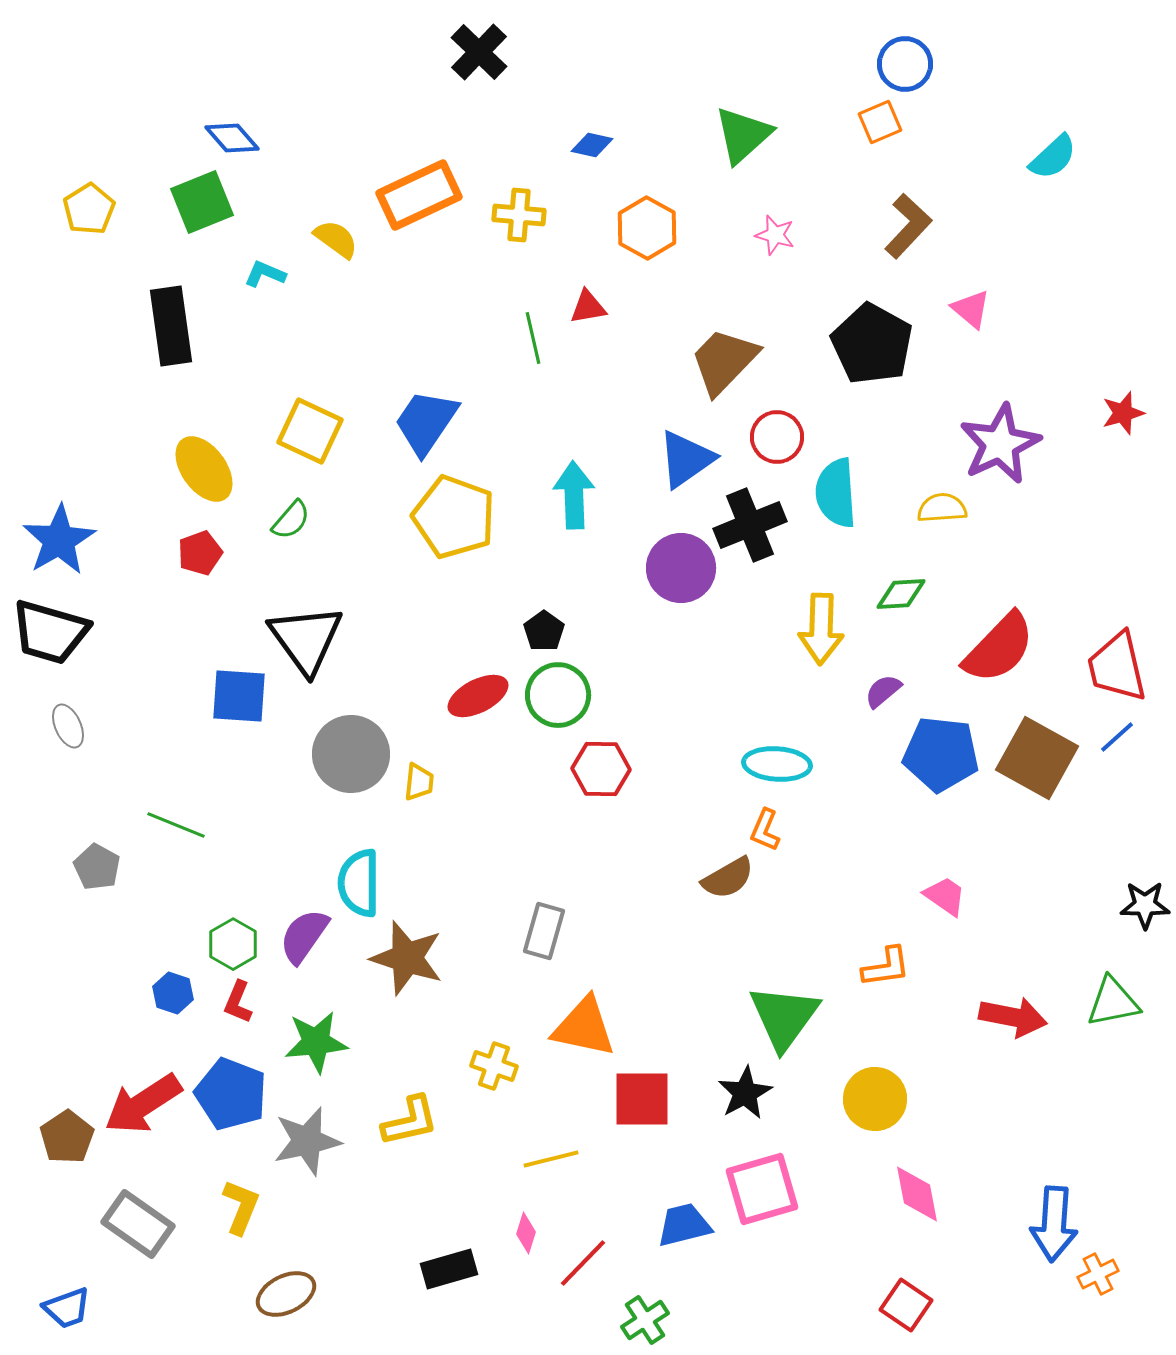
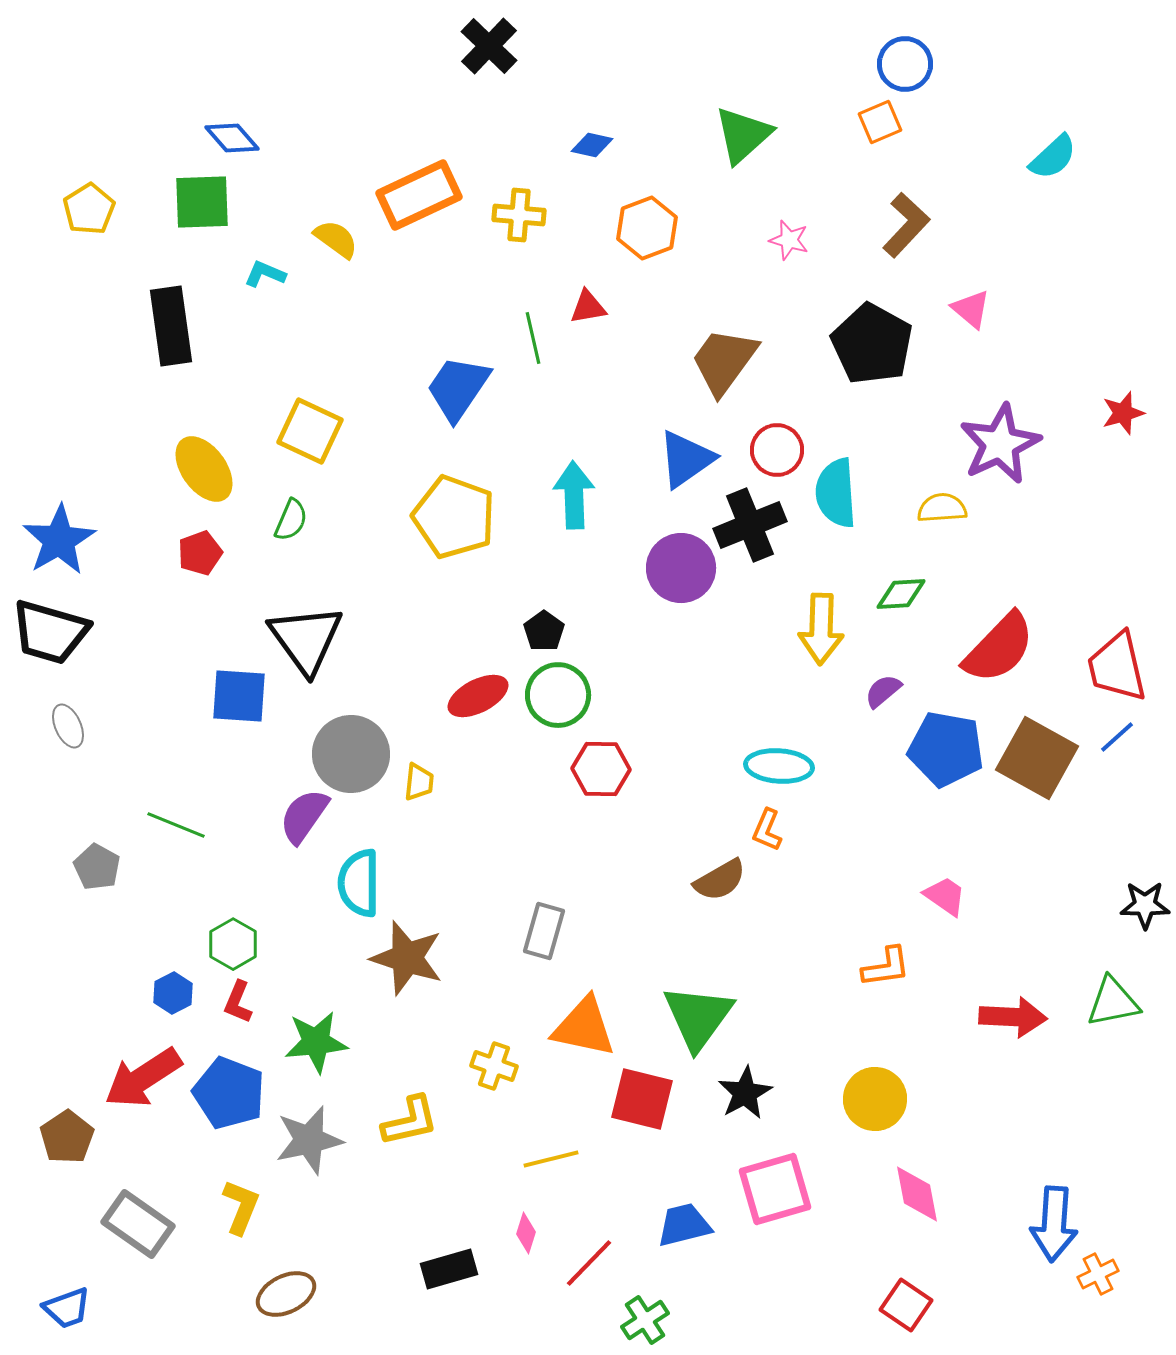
black cross at (479, 52): moved 10 px right, 6 px up
green square at (202, 202): rotated 20 degrees clockwise
brown L-shape at (908, 226): moved 2 px left, 1 px up
orange hexagon at (647, 228): rotated 10 degrees clockwise
pink star at (775, 235): moved 14 px right, 5 px down
brown trapezoid at (724, 361): rotated 8 degrees counterclockwise
blue trapezoid at (426, 422): moved 32 px right, 34 px up
red circle at (777, 437): moved 13 px down
green semicircle at (291, 520): rotated 18 degrees counterclockwise
blue pentagon at (941, 754): moved 5 px right, 5 px up; rotated 4 degrees clockwise
cyan ellipse at (777, 764): moved 2 px right, 2 px down
orange L-shape at (765, 830): moved 2 px right
brown semicircle at (728, 878): moved 8 px left, 2 px down
purple semicircle at (304, 936): moved 120 px up
blue hexagon at (173, 993): rotated 15 degrees clockwise
green triangle at (784, 1017): moved 86 px left
red arrow at (1013, 1017): rotated 8 degrees counterclockwise
blue pentagon at (231, 1094): moved 2 px left, 1 px up
red square at (642, 1099): rotated 14 degrees clockwise
red arrow at (143, 1104): moved 26 px up
gray star at (307, 1141): moved 2 px right, 1 px up
pink square at (762, 1189): moved 13 px right
red line at (583, 1263): moved 6 px right
